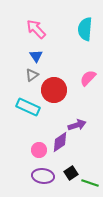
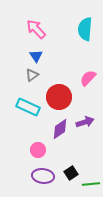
red circle: moved 5 px right, 7 px down
purple arrow: moved 8 px right, 3 px up
purple diamond: moved 13 px up
pink circle: moved 1 px left
green line: moved 1 px right, 1 px down; rotated 24 degrees counterclockwise
